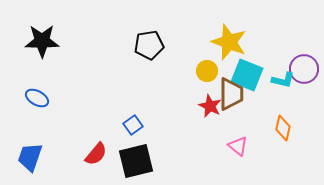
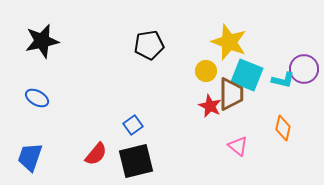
black star: rotated 12 degrees counterclockwise
yellow circle: moved 1 px left
